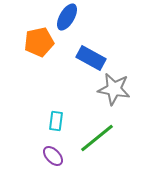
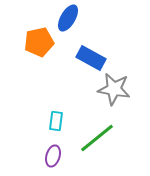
blue ellipse: moved 1 px right, 1 px down
purple ellipse: rotated 60 degrees clockwise
